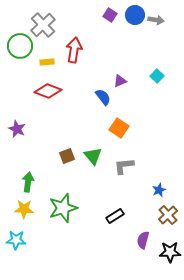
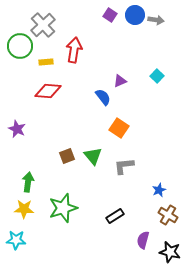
yellow rectangle: moved 1 px left
red diamond: rotated 16 degrees counterclockwise
brown cross: rotated 18 degrees counterclockwise
black star: rotated 15 degrees clockwise
